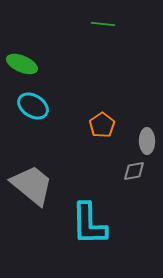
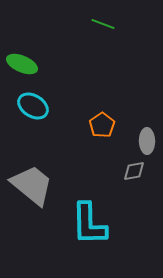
green line: rotated 15 degrees clockwise
